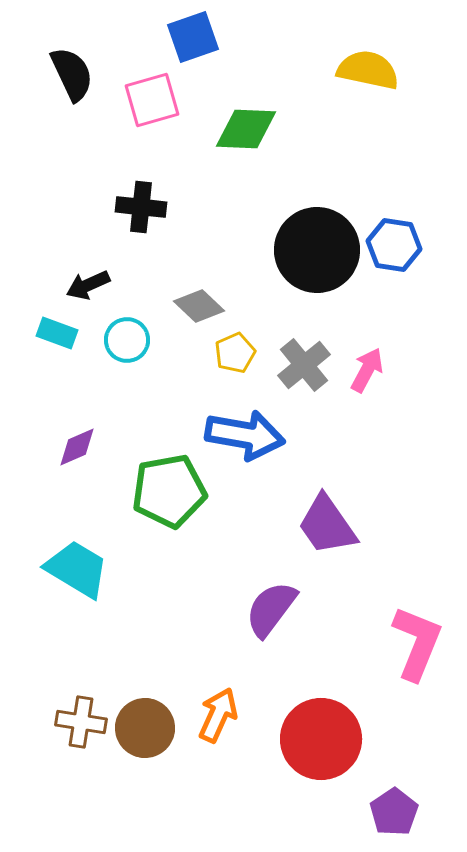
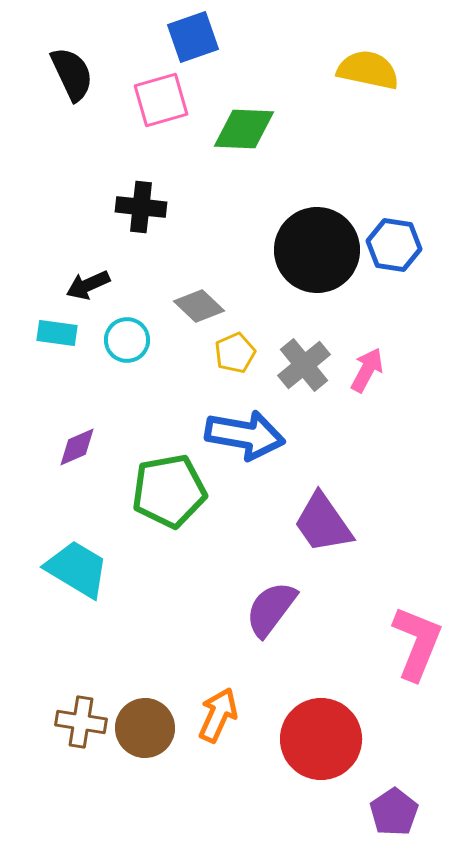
pink square: moved 9 px right
green diamond: moved 2 px left
cyan rectangle: rotated 12 degrees counterclockwise
purple trapezoid: moved 4 px left, 2 px up
